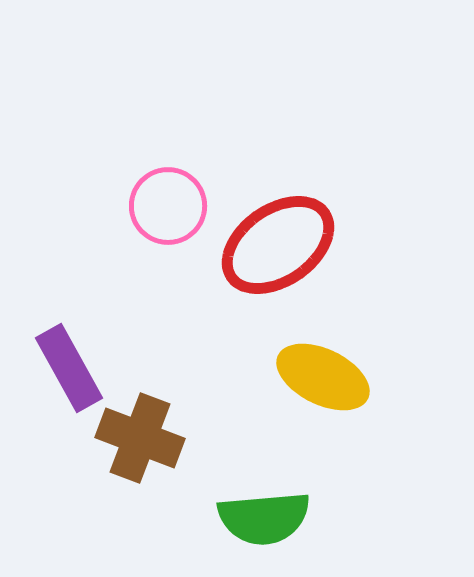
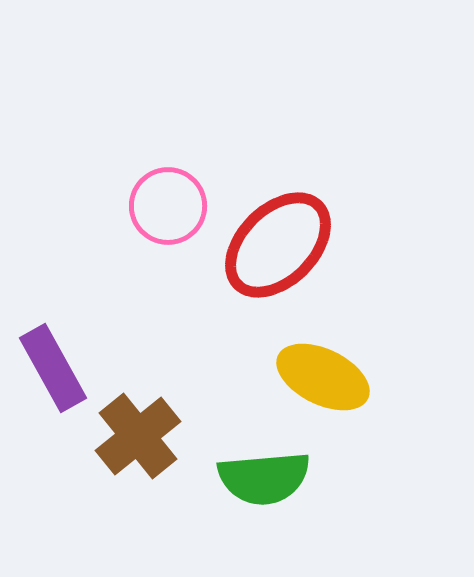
red ellipse: rotated 10 degrees counterclockwise
purple rectangle: moved 16 px left
brown cross: moved 2 px left, 2 px up; rotated 30 degrees clockwise
green semicircle: moved 40 px up
